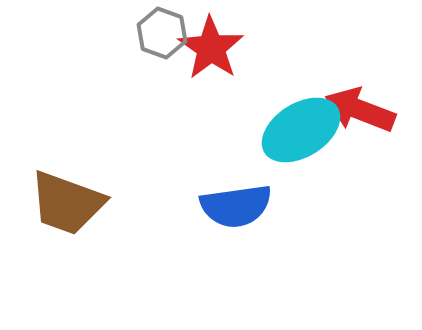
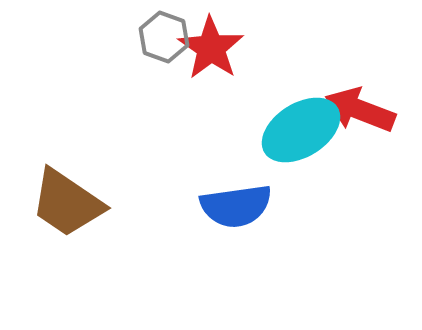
gray hexagon: moved 2 px right, 4 px down
brown trapezoid: rotated 14 degrees clockwise
